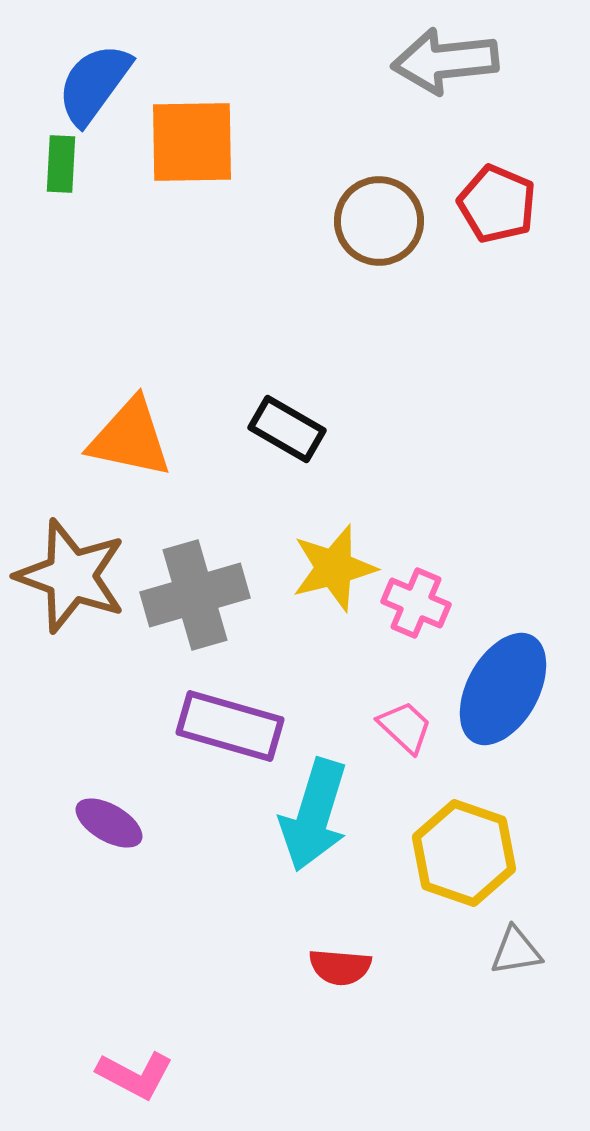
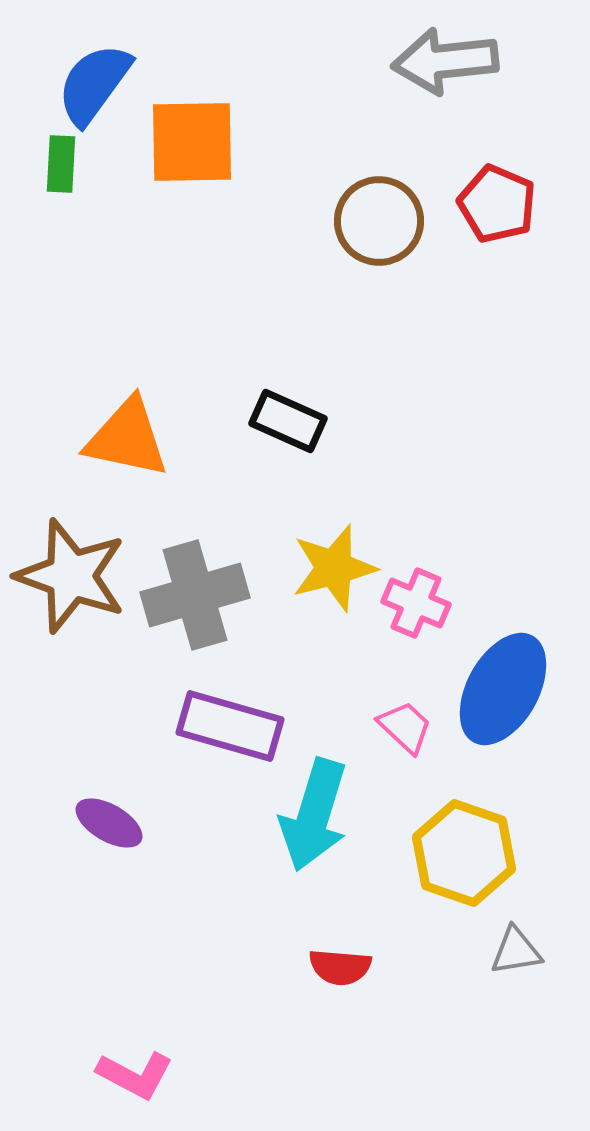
black rectangle: moved 1 px right, 8 px up; rotated 6 degrees counterclockwise
orange triangle: moved 3 px left
